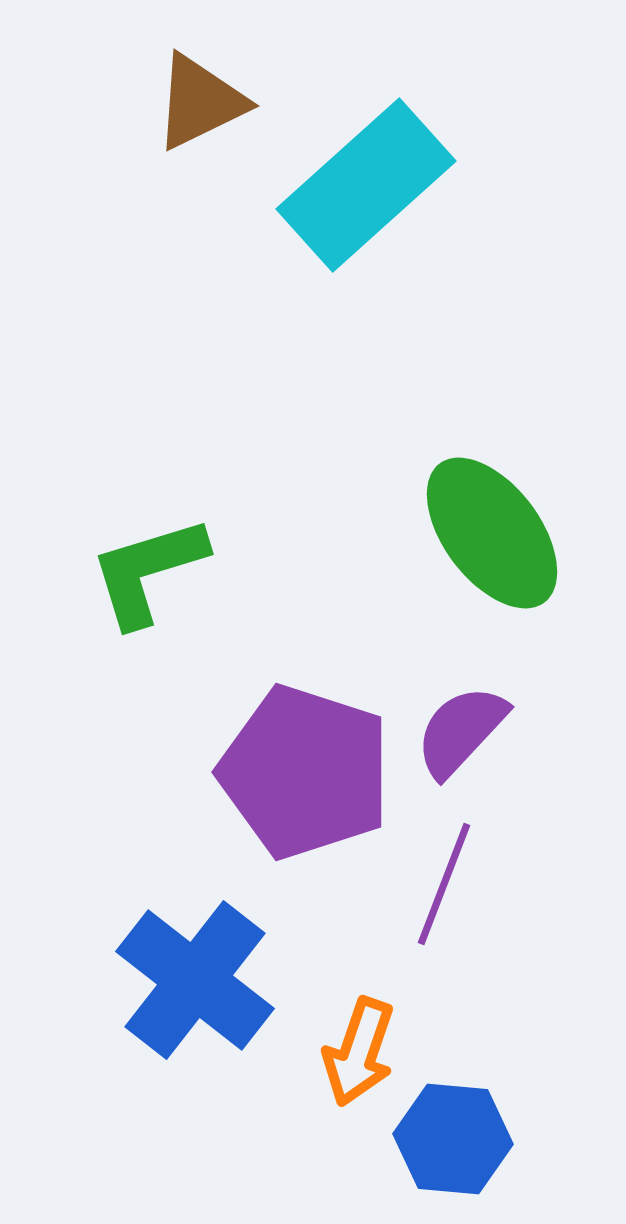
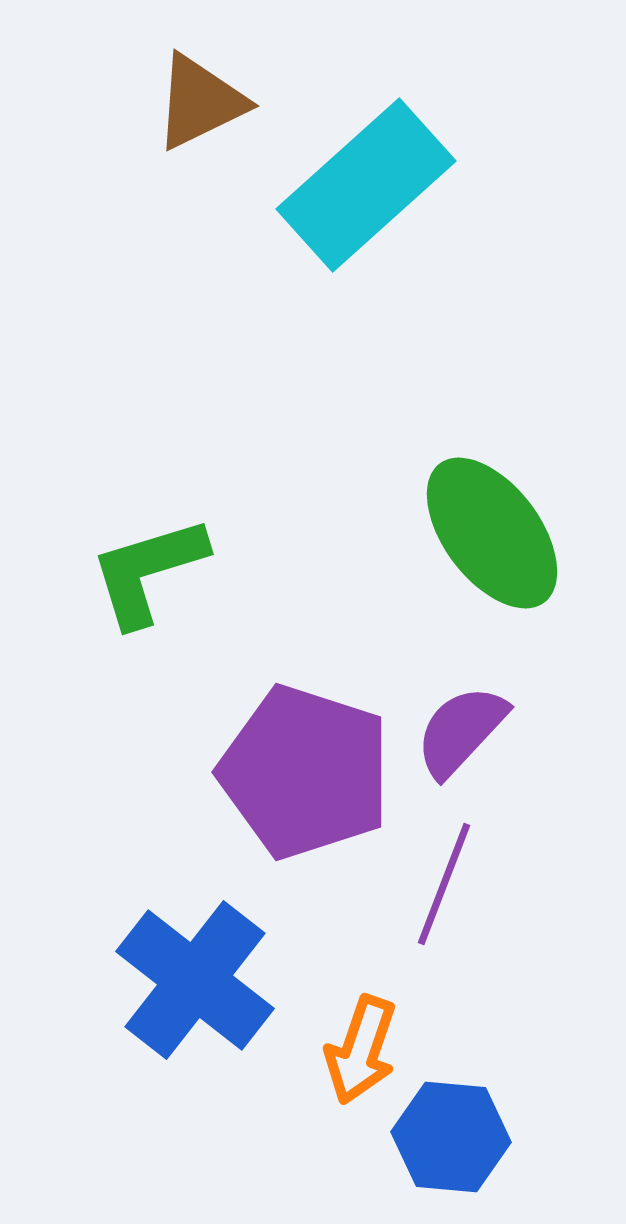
orange arrow: moved 2 px right, 2 px up
blue hexagon: moved 2 px left, 2 px up
